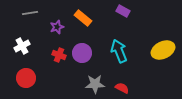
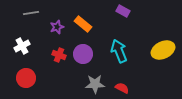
gray line: moved 1 px right
orange rectangle: moved 6 px down
purple circle: moved 1 px right, 1 px down
